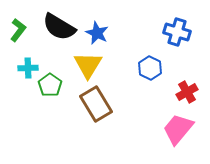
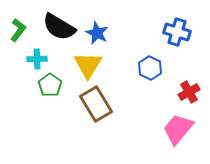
cyan cross: moved 9 px right, 9 px up
red cross: moved 2 px right
